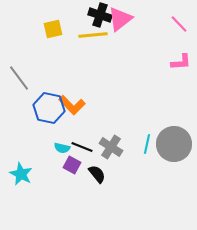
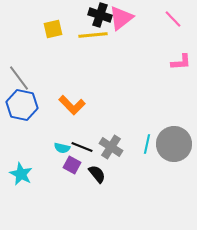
pink triangle: moved 1 px right, 1 px up
pink line: moved 6 px left, 5 px up
blue hexagon: moved 27 px left, 3 px up
